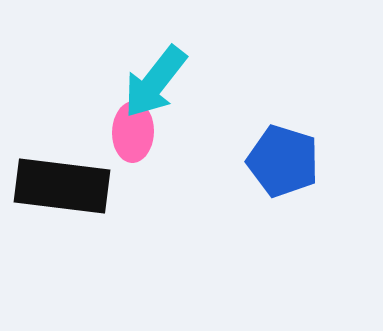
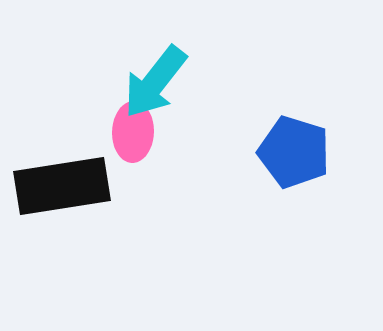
blue pentagon: moved 11 px right, 9 px up
black rectangle: rotated 16 degrees counterclockwise
